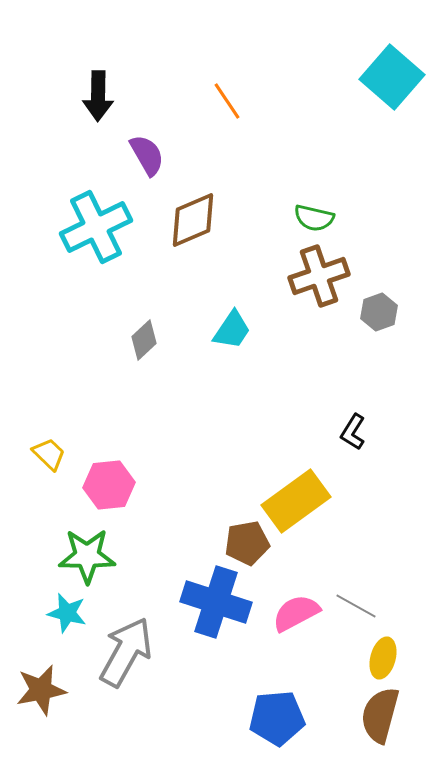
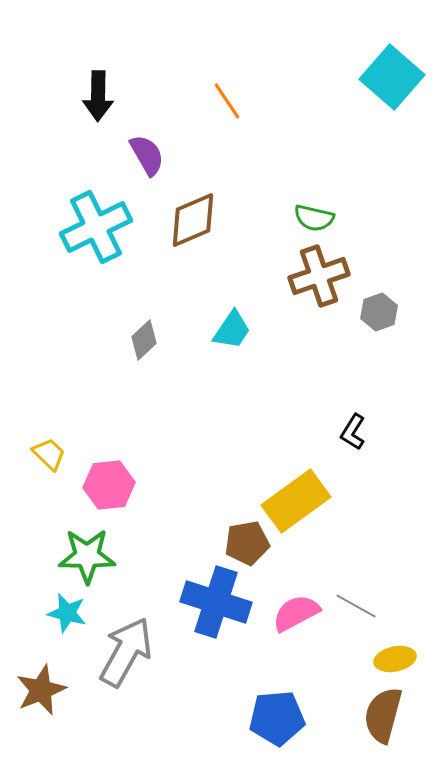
yellow ellipse: moved 12 px right, 1 px down; rotated 63 degrees clockwise
brown star: rotated 12 degrees counterclockwise
brown semicircle: moved 3 px right
